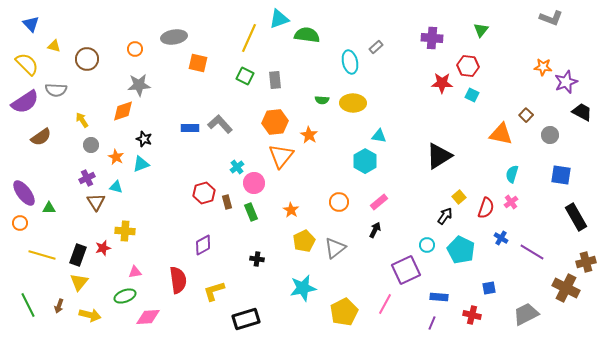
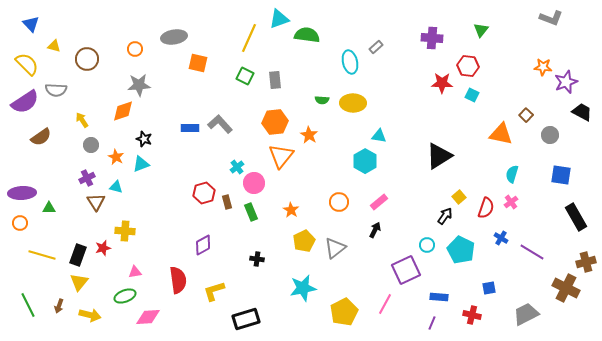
purple ellipse at (24, 193): moved 2 px left; rotated 56 degrees counterclockwise
